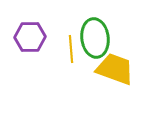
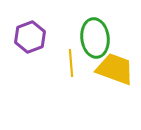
purple hexagon: rotated 20 degrees counterclockwise
yellow line: moved 14 px down
